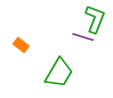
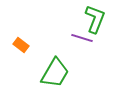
purple line: moved 1 px left, 1 px down
green trapezoid: moved 4 px left
